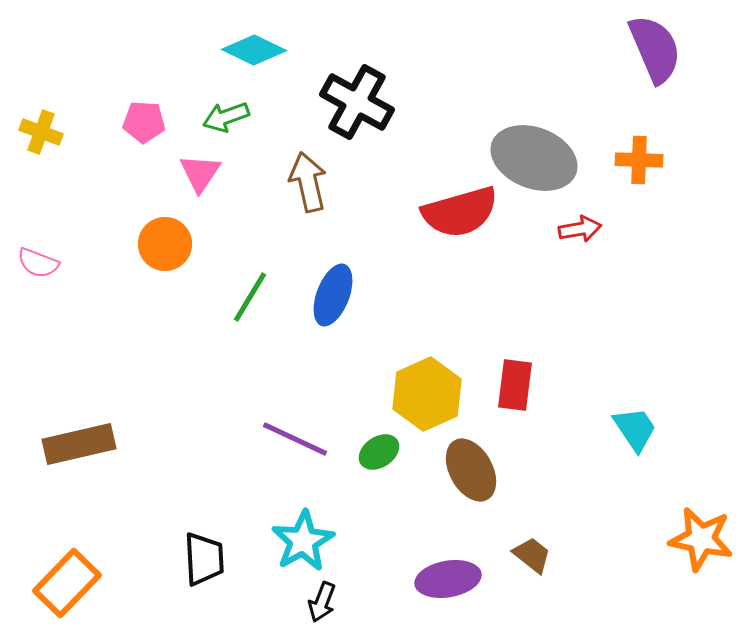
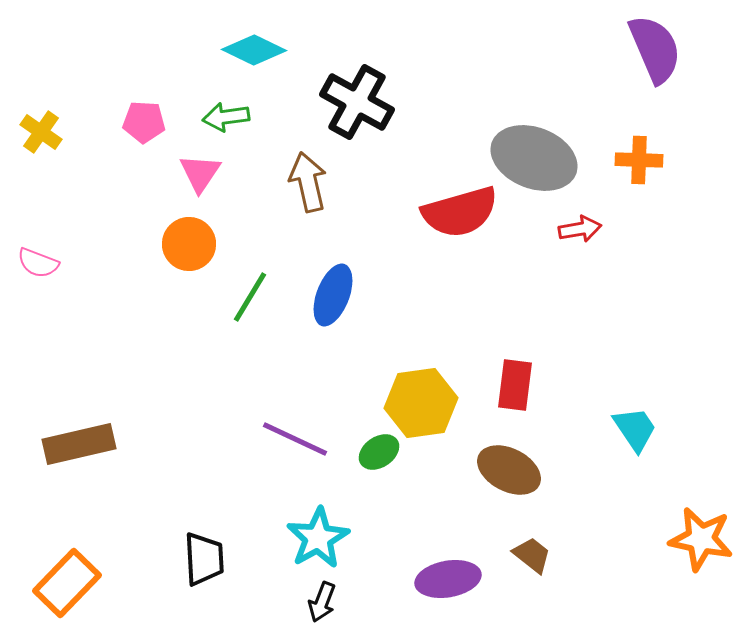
green arrow: rotated 12 degrees clockwise
yellow cross: rotated 15 degrees clockwise
orange circle: moved 24 px right
yellow hexagon: moved 6 px left, 9 px down; rotated 16 degrees clockwise
brown ellipse: moved 38 px right; rotated 34 degrees counterclockwise
cyan star: moved 15 px right, 3 px up
